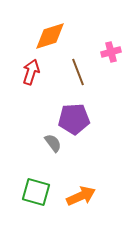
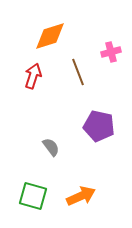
red arrow: moved 2 px right, 4 px down
purple pentagon: moved 25 px right, 7 px down; rotated 16 degrees clockwise
gray semicircle: moved 2 px left, 4 px down
green square: moved 3 px left, 4 px down
